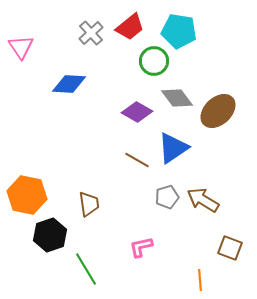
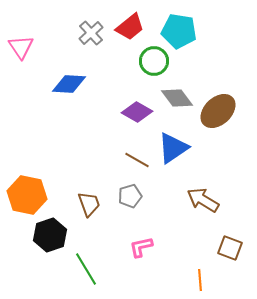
gray pentagon: moved 37 px left, 1 px up
brown trapezoid: rotated 12 degrees counterclockwise
